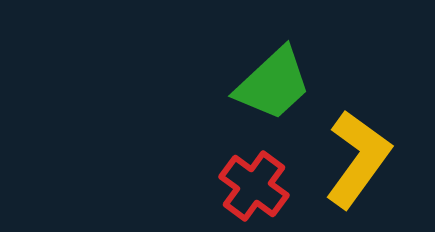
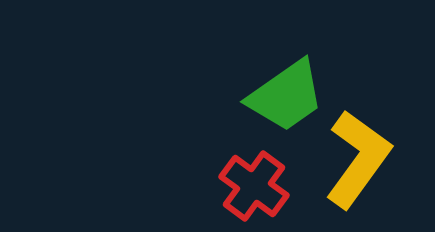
green trapezoid: moved 13 px right, 12 px down; rotated 8 degrees clockwise
